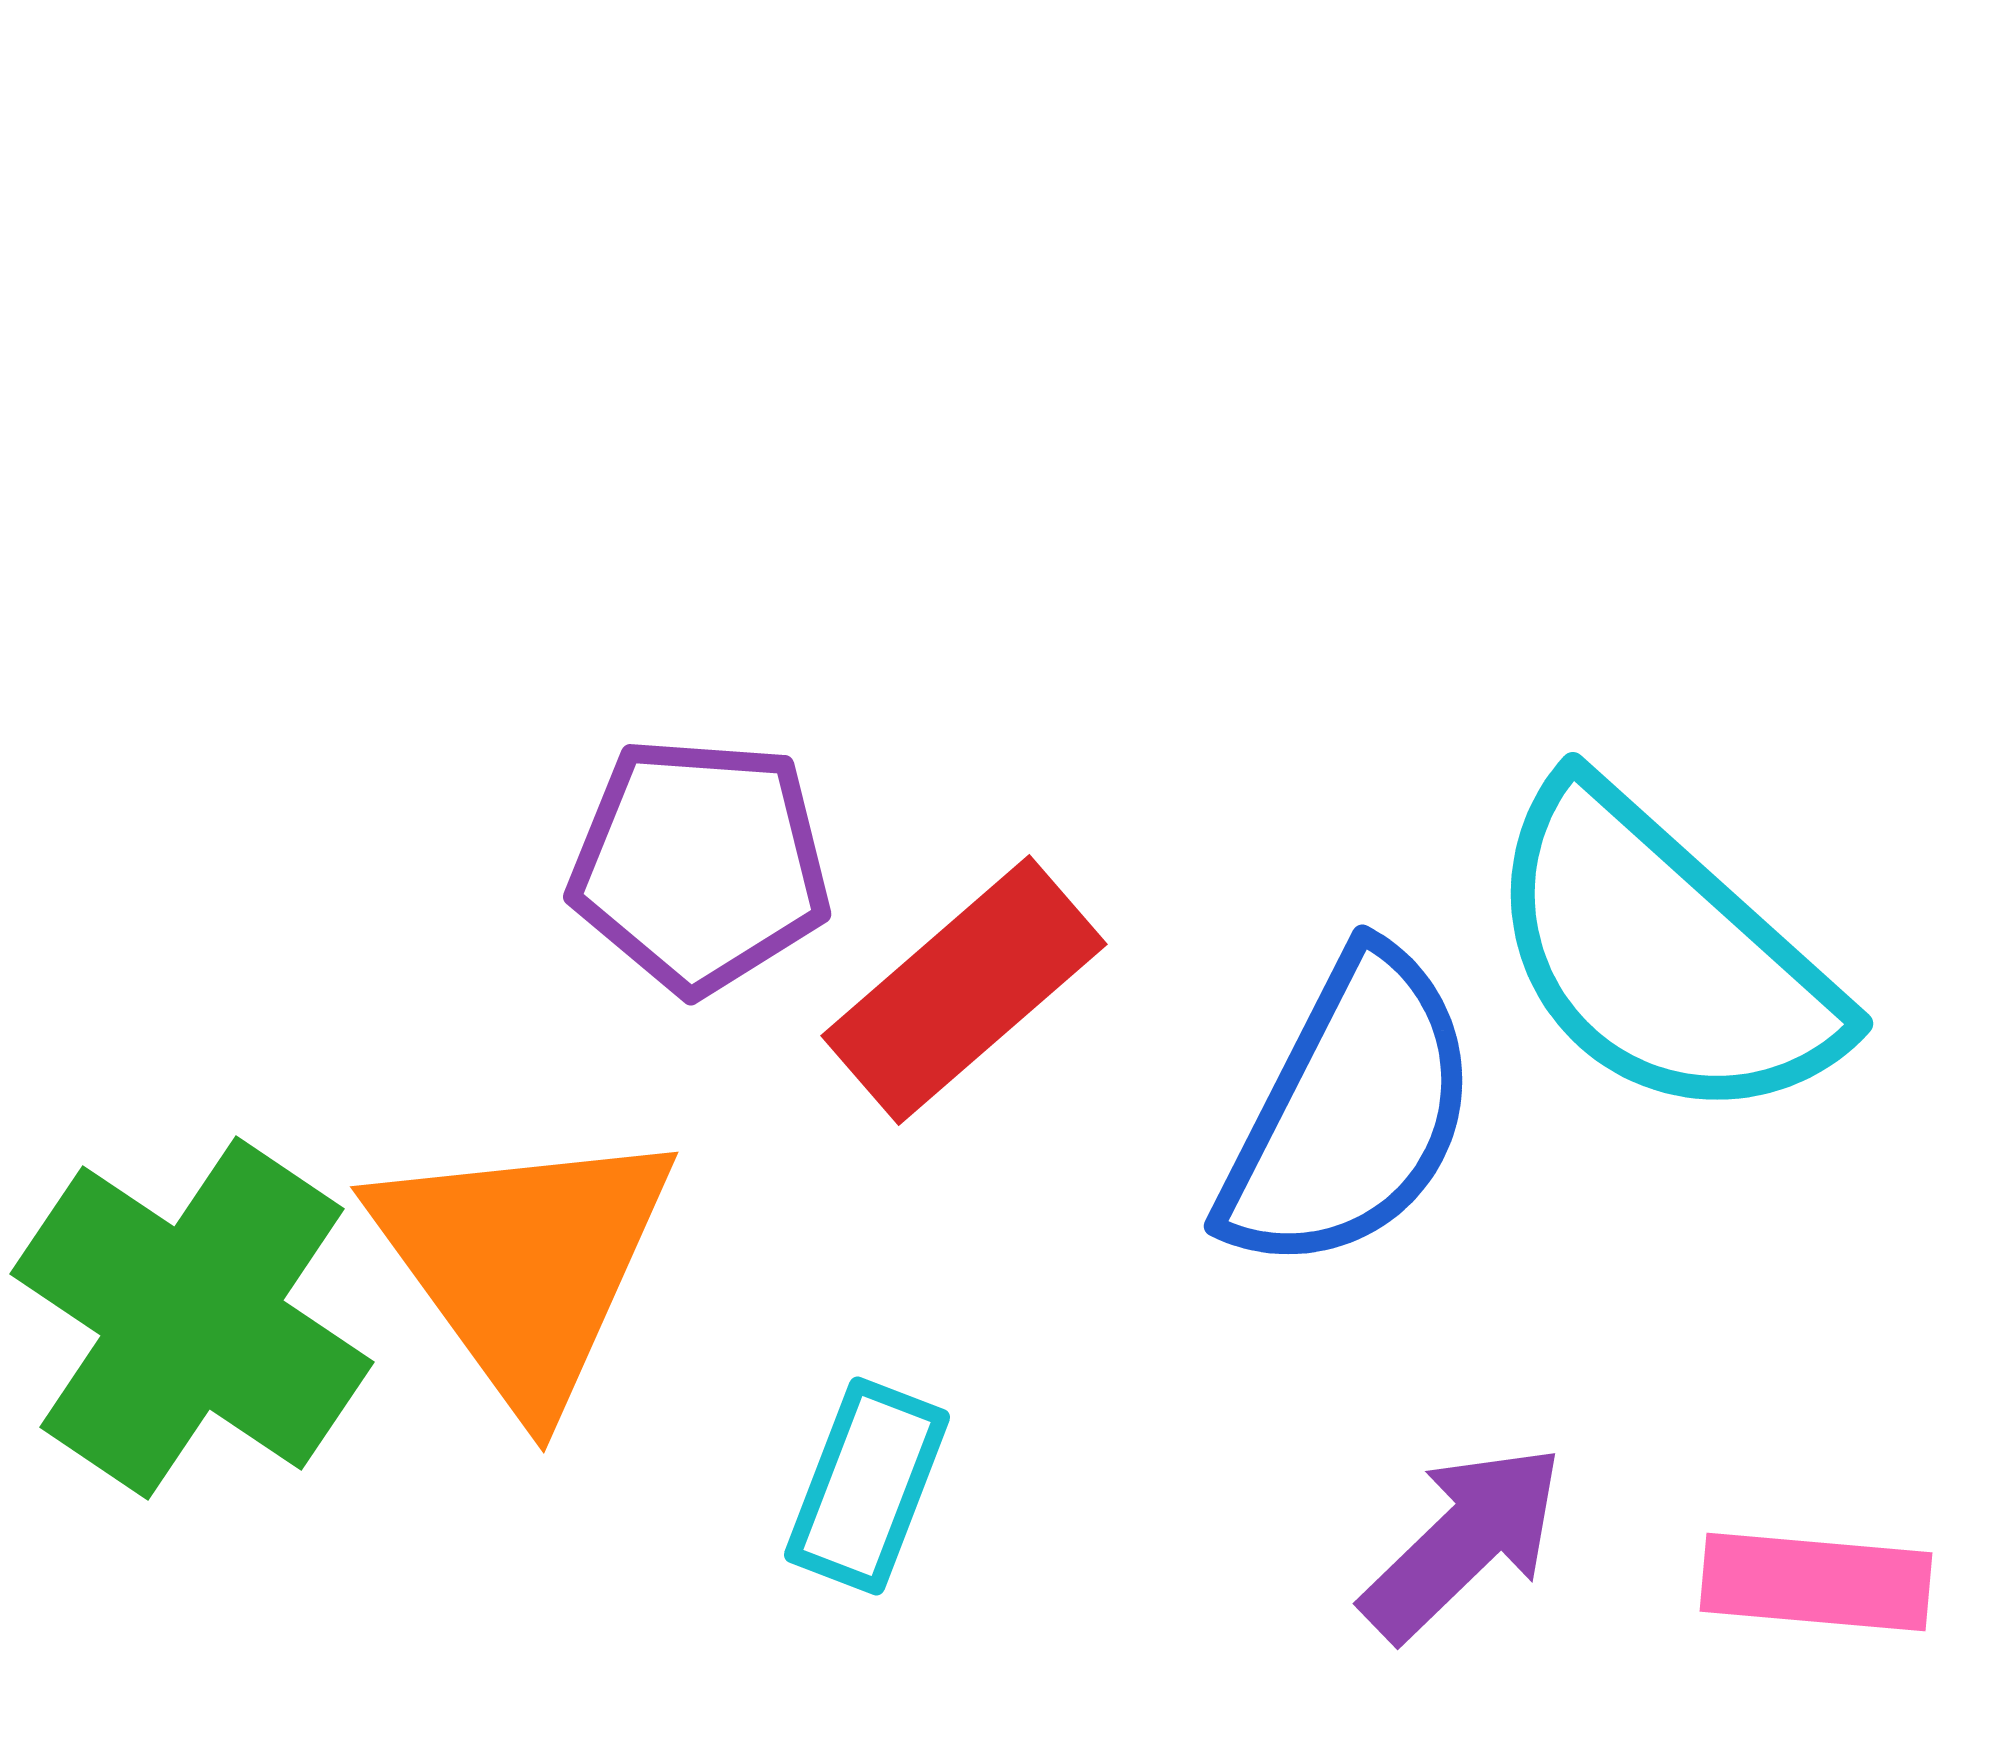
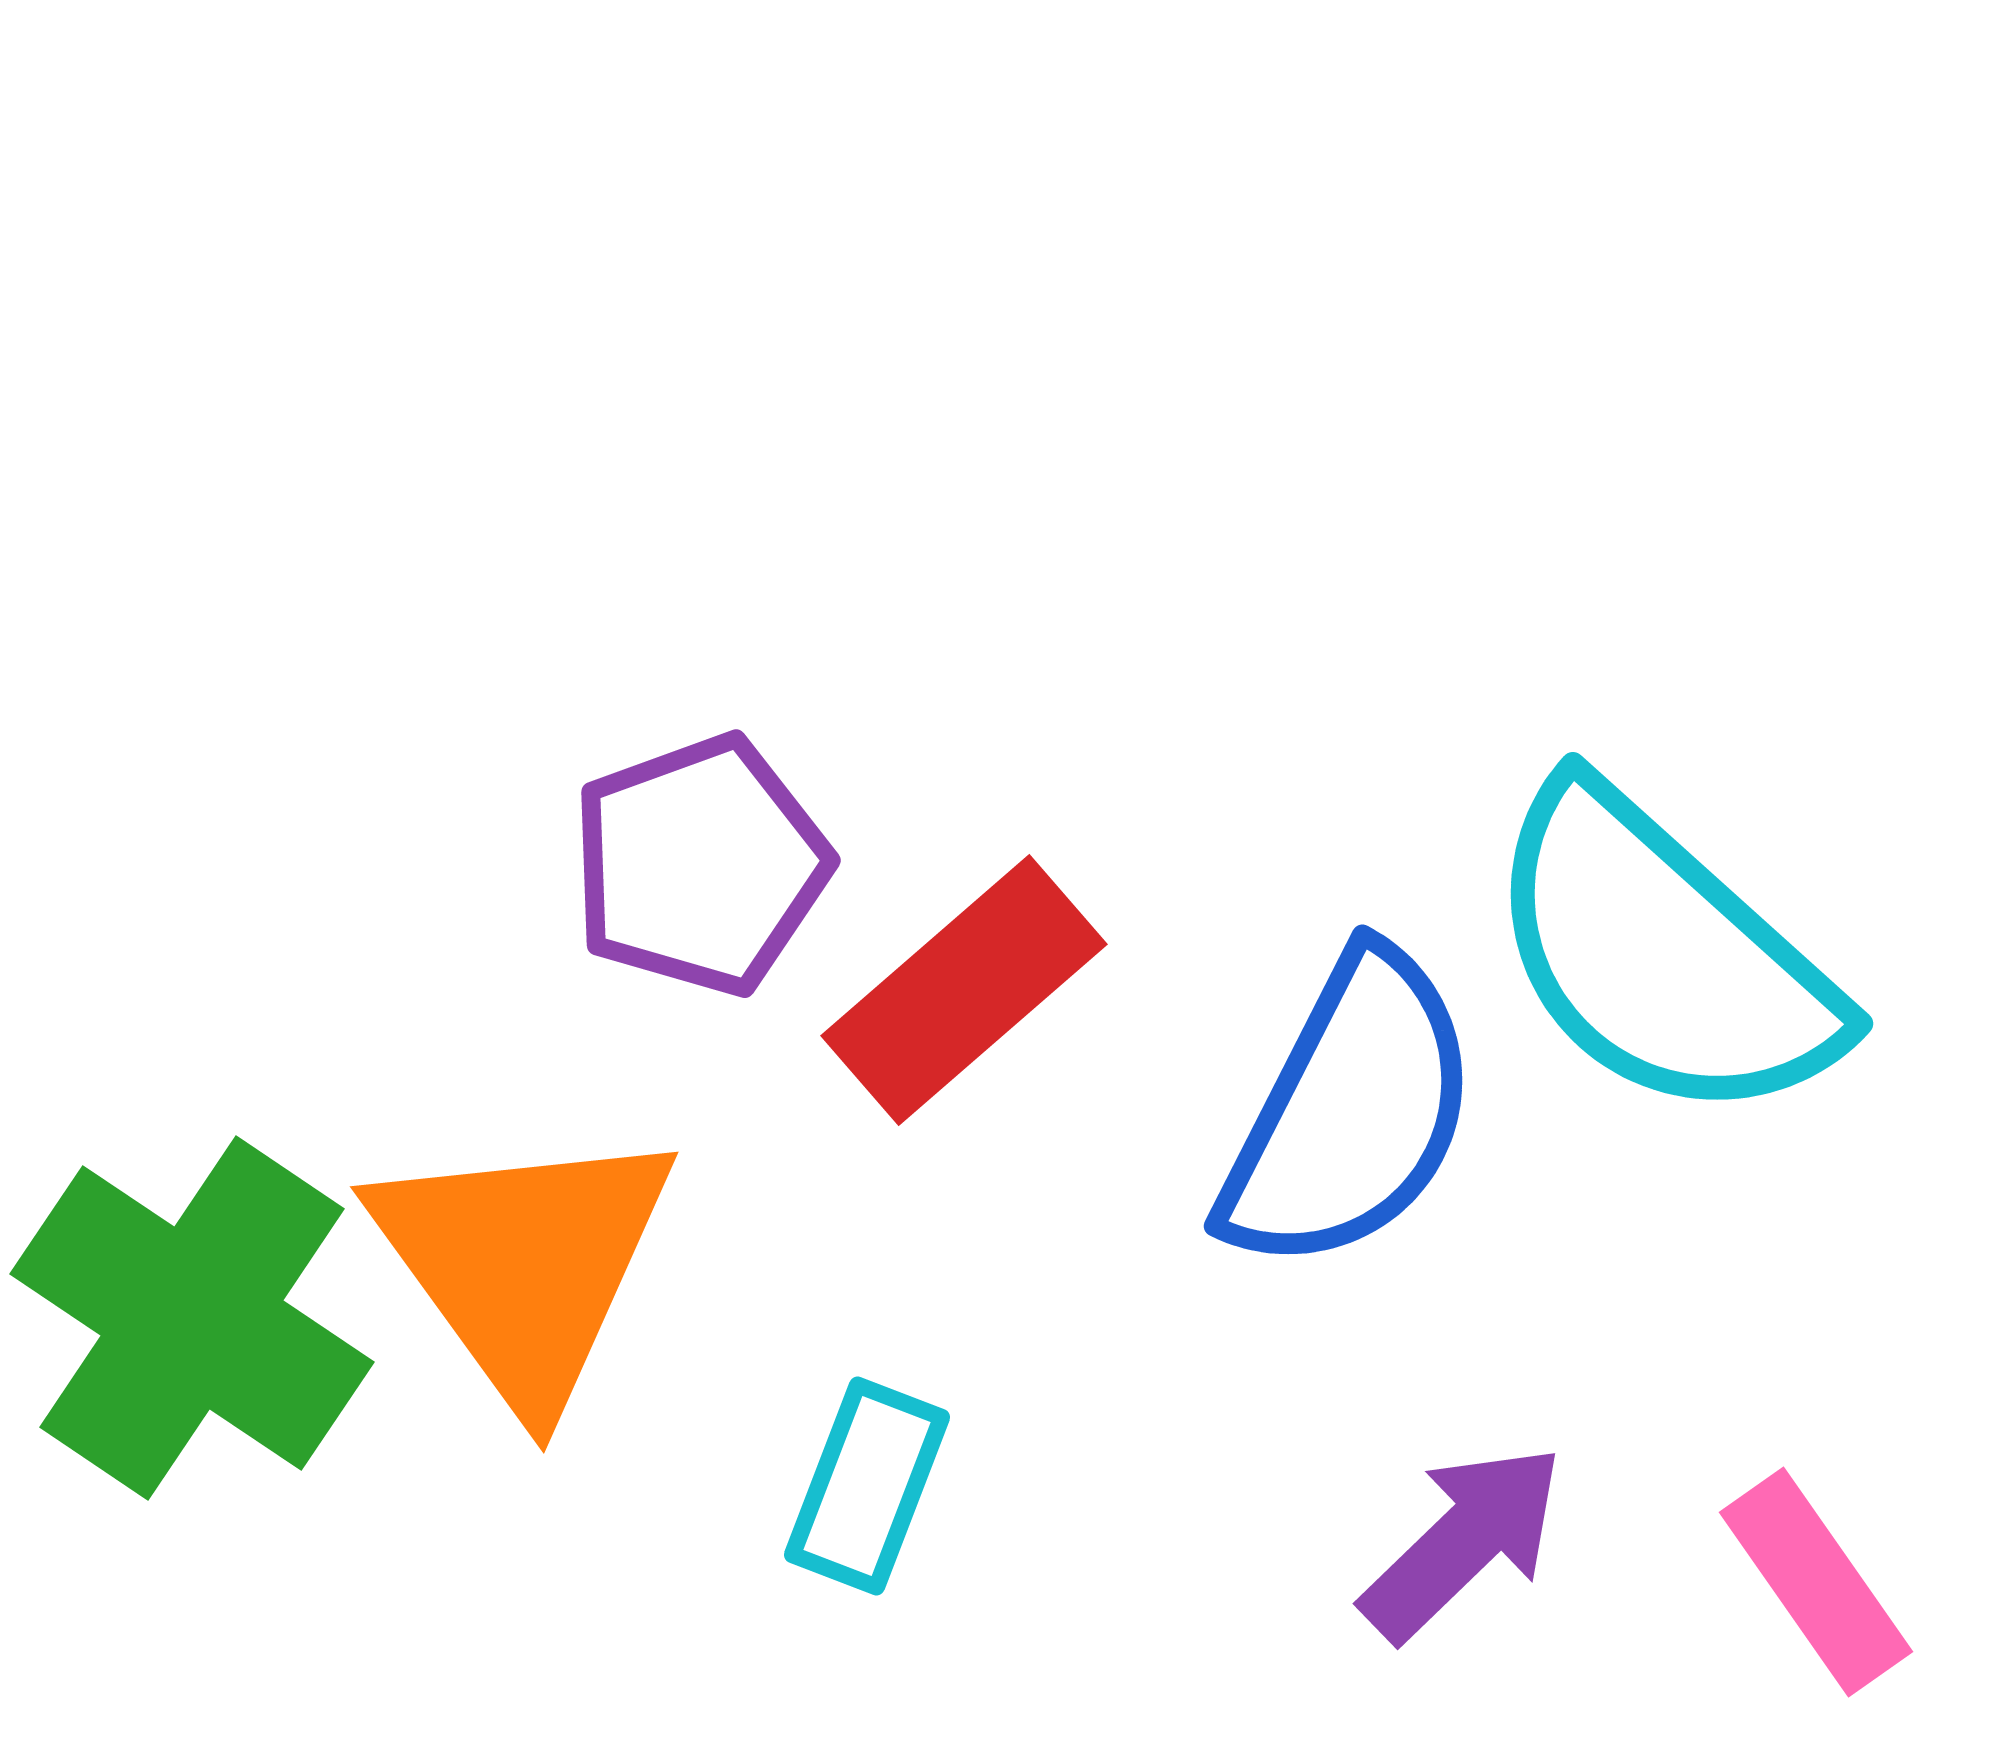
purple pentagon: rotated 24 degrees counterclockwise
pink rectangle: rotated 50 degrees clockwise
